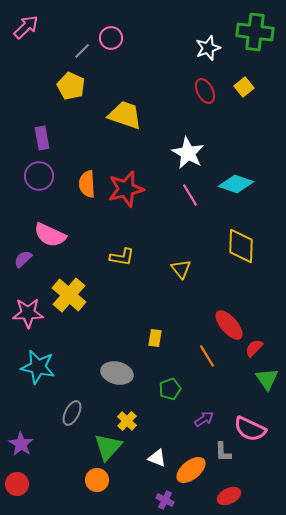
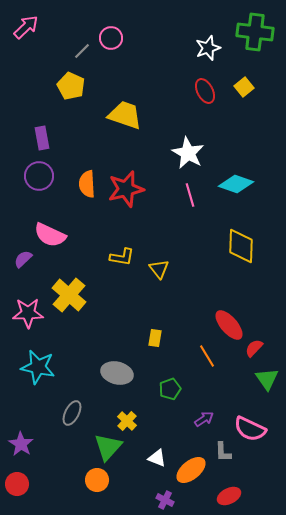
pink line at (190, 195): rotated 15 degrees clockwise
yellow triangle at (181, 269): moved 22 px left
